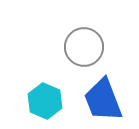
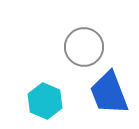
blue trapezoid: moved 6 px right, 7 px up
